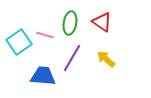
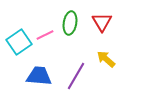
red triangle: rotated 25 degrees clockwise
pink line: rotated 42 degrees counterclockwise
purple line: moved 4 px right, 18 px down
blue trapezoid: moved 4 px left
